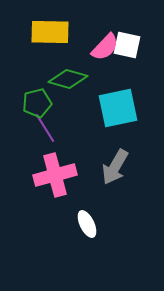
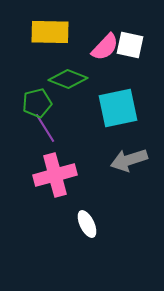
white square: moved 3 px right
green diamond: rotated 6 degrees clockwise
gray arrow: moved 14 px right, 7 px up; rotated 42 degrees clockwise
